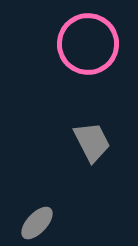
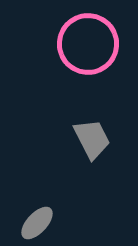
gray trapezoid: moved 3 px up
